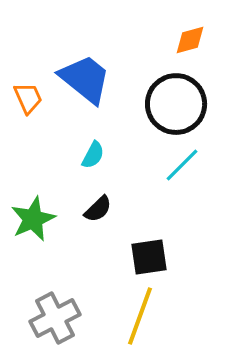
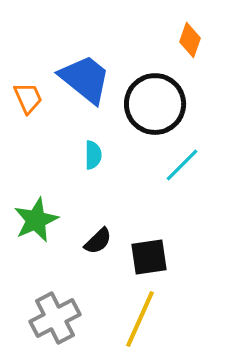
orange diamond: rotated 56 degrees counterclockwise
black circle: moved 21 px left
cyan semicircle: rotated 28 degrees counterclockwise
black semicircle: moved 32 px down
green star: moved 3 px right, 1 px down
yellow line: moved 3 px down; rotated 4 degrees clockwise
